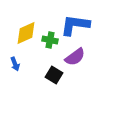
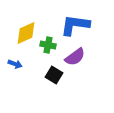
green cross: moved 2 px left, 5 px down
blue arrow: rotated 48 degrees counterclockwise
